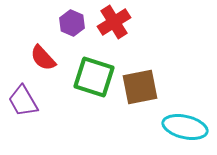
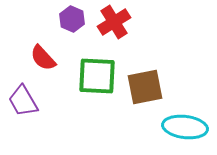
purple hexagon: moved 4 px up
green square: moved 3 px right, 1 px up; rotated 15 degrees counterclockwise
brown square: moved 5 px right
cyan ellipse: rotated 6 degrees counterclockwise
